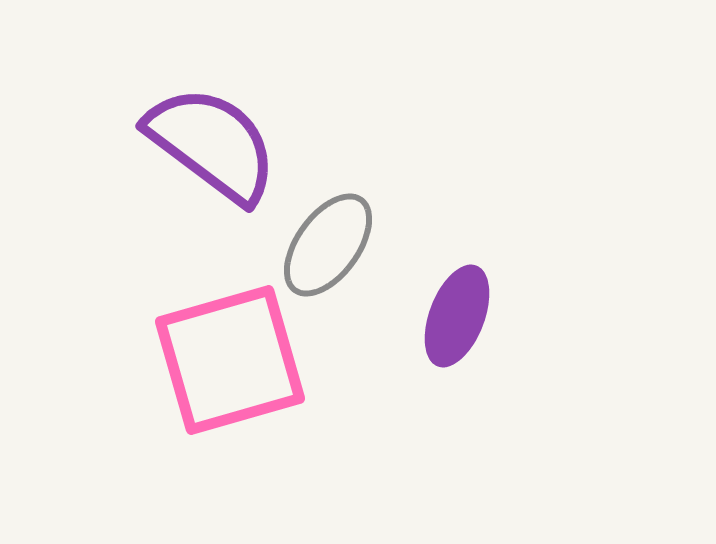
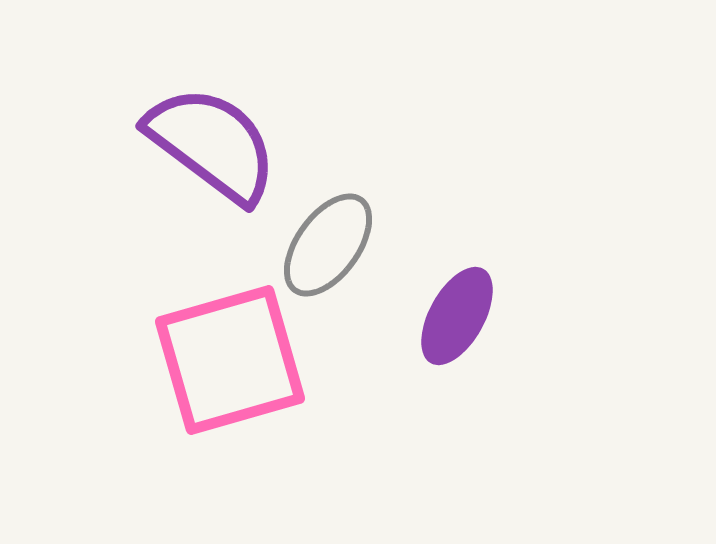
purple ellipse: rotated 8 degrees clockwise
